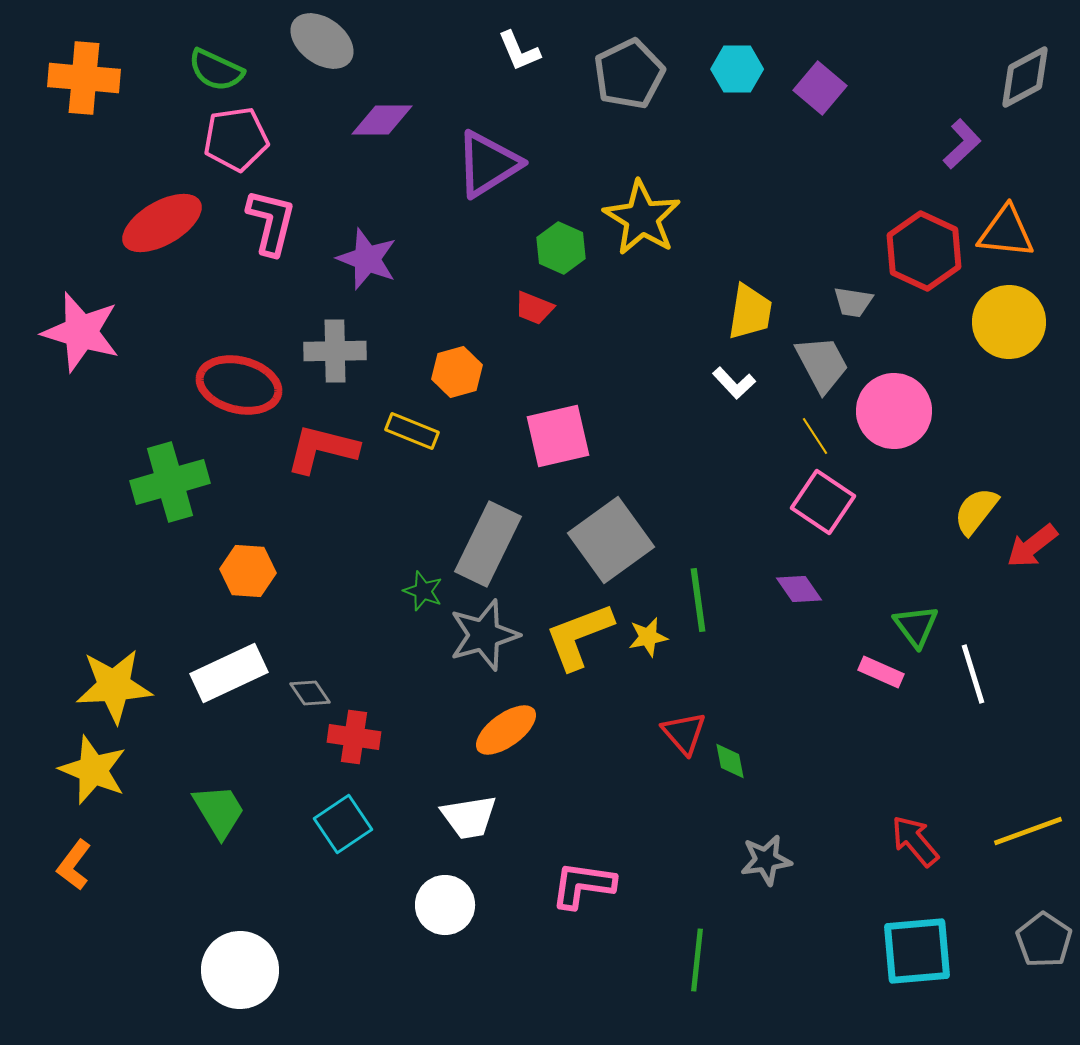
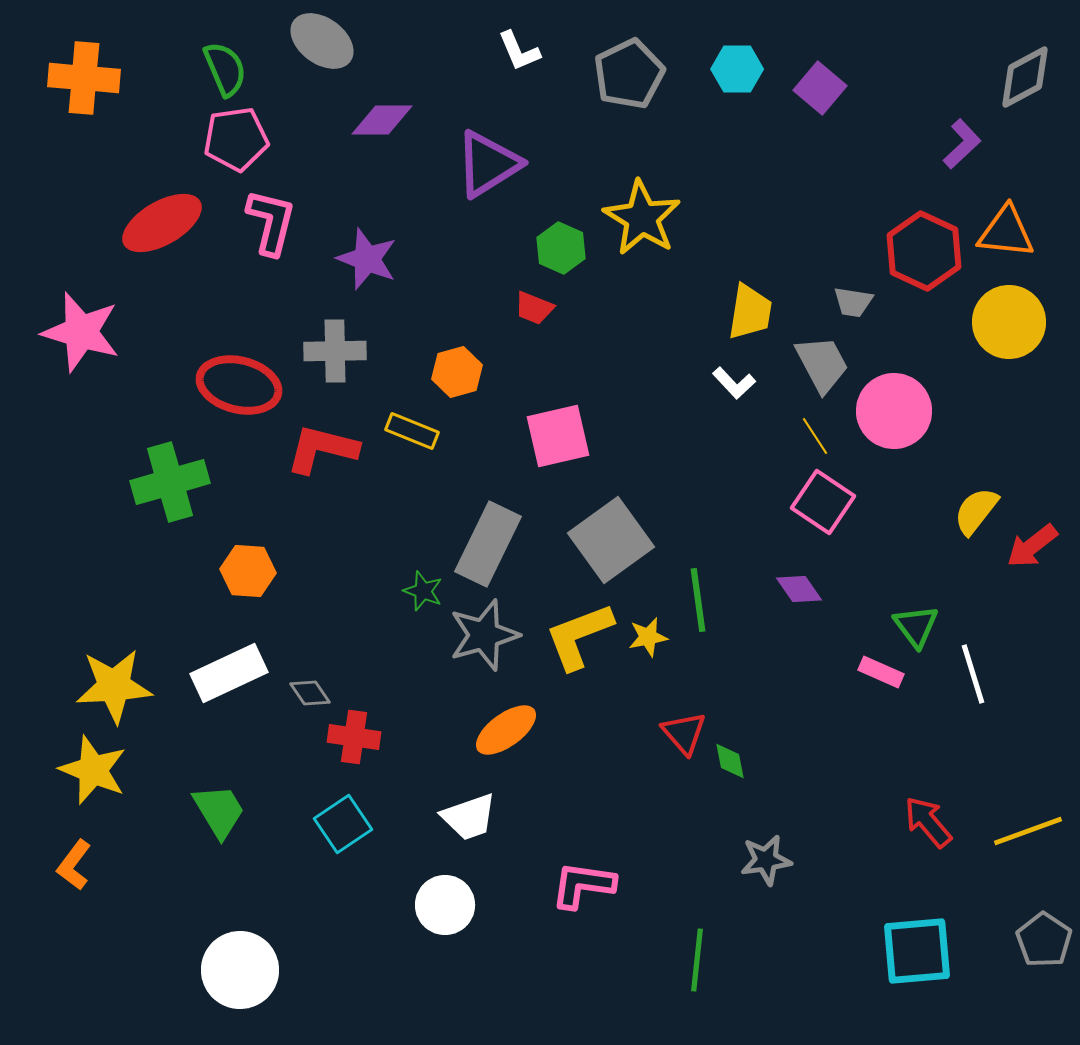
green semicircle at (216, 70): moved 9 px right, 1 px up; rotated 138 degrees counterclockwise
white trapezoid at (469, 817): rotated 10 degrees counterclockwise
red arrow at (915, 841): moved 13 px right, 19 px up
